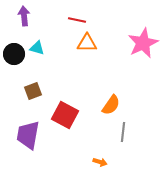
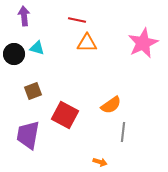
orange semicircle: rotated 20 degrees clockwise
